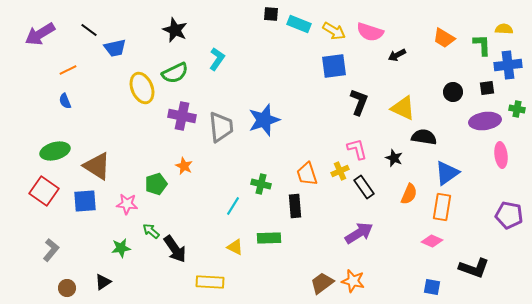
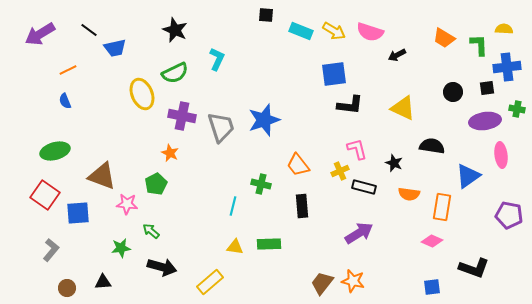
black square at (271, 14): moved 5 px left, 1 px down
cyan rectangle at (299, 24): moved 2 px right, 7 px down
green L-shape at (482, 45): moved 3 px left
cyan L-shape at (217, 59): rotated 10 degrees counterclockwise
blue cross at (508, 65): moved 1 px left, 2 px down
blue square at (334, 66): moved 8 px down
yellow ellipse at (142, 88): moved 6 px down
black L-shape at (359, 102): moved 9 px left, 3 px down; rotated 76 degrees clockwise
gray trapezoid at (221, 127): rotated 12 degrees counterclockwise
black semicircle at (424, 137): moved 8 px right, 9 px down
black star at (394, 158): moved 5 px down
brown triangle at (97, 166): moved 5 px right, 10 px down; rotated 12 degrees counterclockwise
orange star at (184, 166): moved 14 px left, 13 px up
blue triangle at (447, 173): moved 21 px right, 3 px down
orange trapezoid at (307, 174): moved 9 px left, 9 px up; rotated 20 degrees counterclockwise
green pentagon at (156, 184): rotated 10 degrees counterclockwise
black rectangle at (364, 187): rotated 40 degrees counterclockwise
red square at (44, 191): moved 1 px right, 4 px down
orange semicircle at (409, 194): rotated 75 degrees clockwise
blue square at (85, 201): moved 7 px left, 12 px down
cyan line at (233, 206): rotated 18 degrees counterclockwise
black rectangle at (295, 206): moved 7 px right
green rectangle at (269, 238): moved 6 px down
yellow triangle at (235, 247): rotated 18 degrees counterclockwise
black arrow at (175, 249): moved 13 px left, 18 px down; rotated 40 degrees counterclockwise
black triangle at (103, 282): rotated 30 degrees clockwise
yellow rectangle at (210, 282): rotated 44 degrees counterclockwise
brown trapezoid at (322, 283): rotated 15 degrees counterclockwise
blue square at (432, 287): rotated 18 degrees counterclockwise
